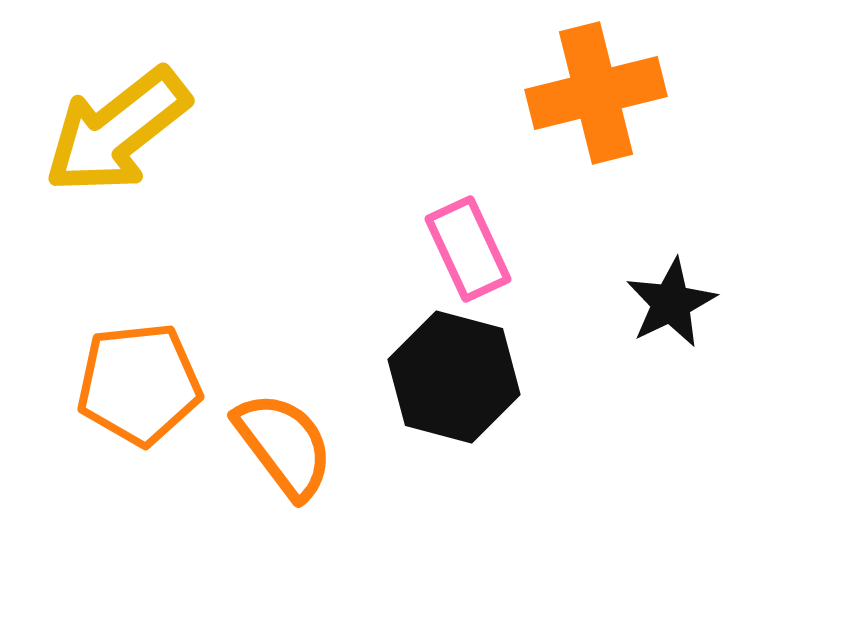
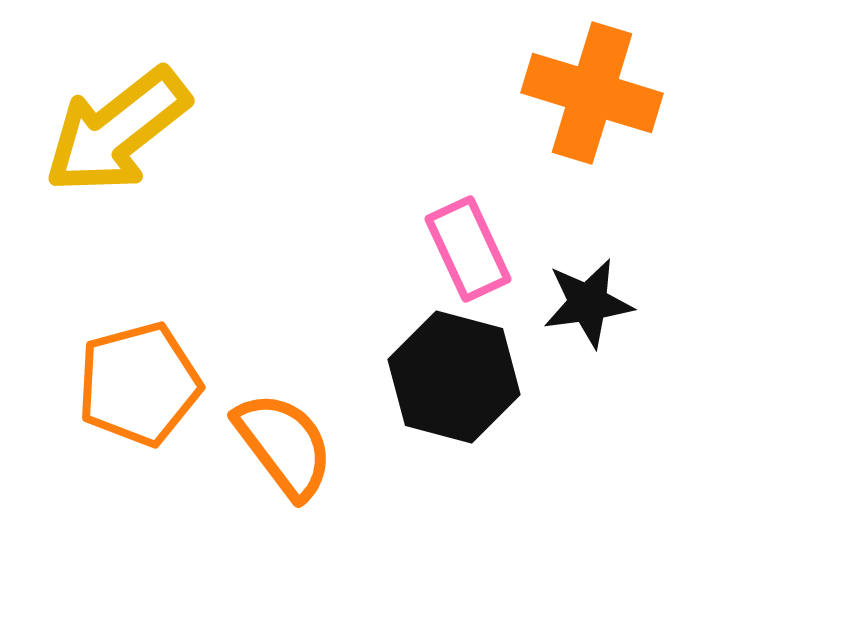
orange cross: moved 4 px left; rotated 31 degrees clockwise
black star: moved 83 px left; rotated 18 degrees clockwise
orange pentagon: rotated 9 degrees counterclockwise
